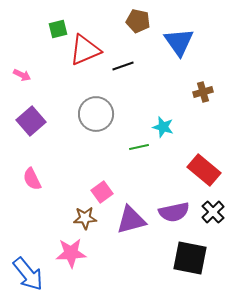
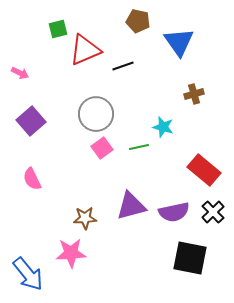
pink arrow: moved 2 px left, 2 px up
brown cross: moved 9 px left, 2 px down
pink square: moved 44 px up
purple triangle: moved 14 px up
